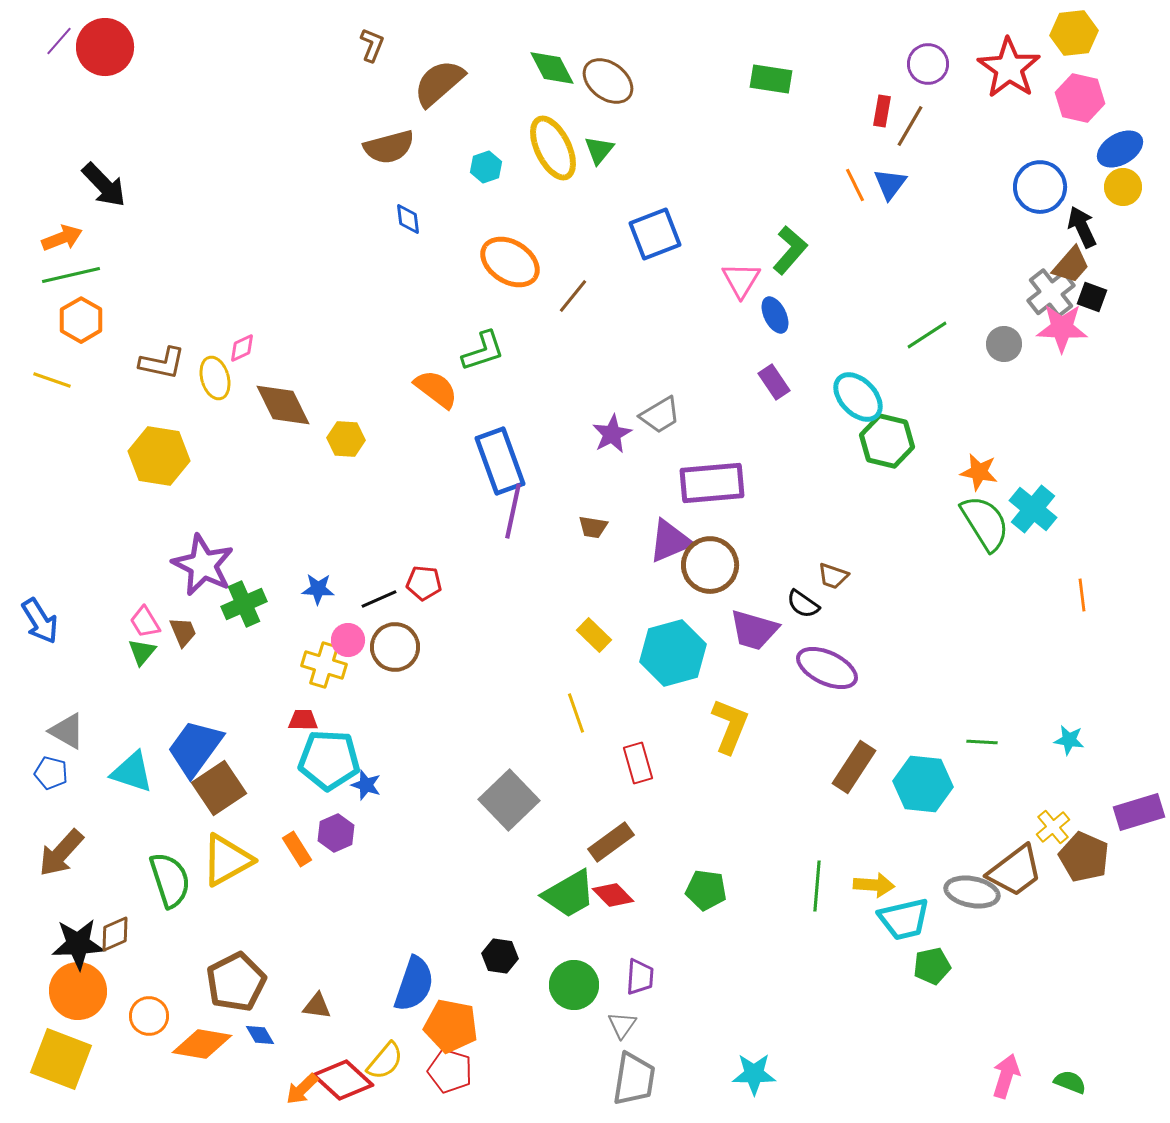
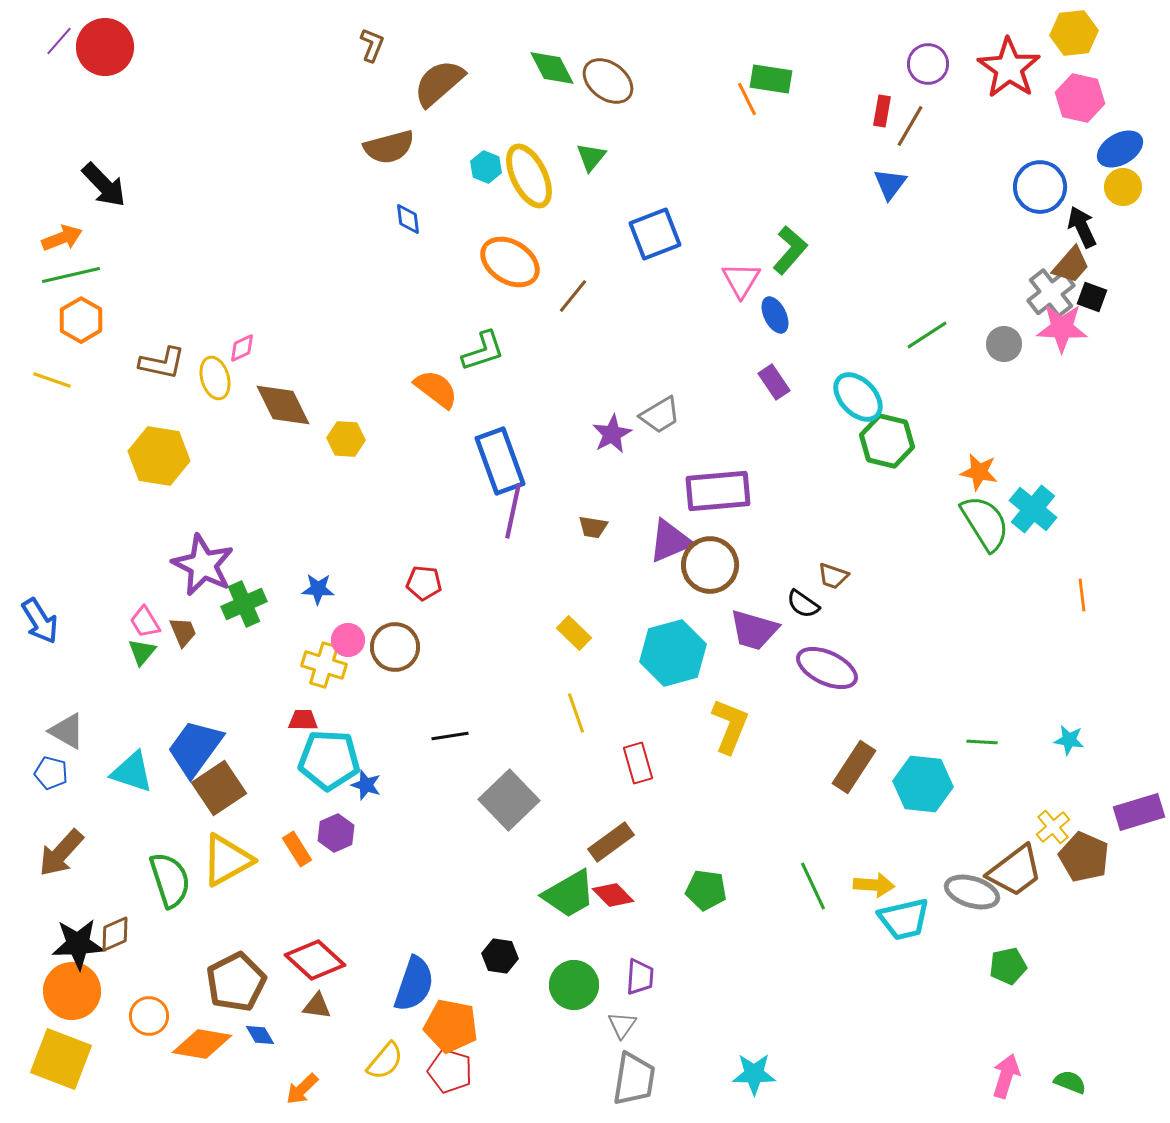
yellow ellipse at (553, 148): moved 24 px left, 28 px down
green triangle at (599, 150): moved 8 px left, 7 px down
cyan hexagon at (486, 167): rotated 20 degrees counterclockwise
orange line at (855, 185): moved 108 px left, 86 px up
purple rectangle at (712, 483): moved 6 px right, 8 px down
black line at (379, 599): moved 71 px right, 137 px down; rotated 15 degrees clockwise
yellow rectangle at (594, 635): moved 20 px left, 2 px up
green line at (817, 886): moved 4 px left; rotated 30 degrees counterclockwise
gray ellipse at (972, 892): rotated 6 degrees clockwise
green pentagon at (932, 966): moved 76 px right
orange circle at (78, 991): moved 6 px left
red diamond at (343, 1080): moved 28 px left, 120 px up
